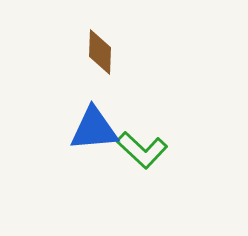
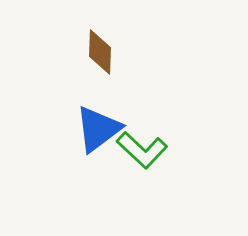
blue triangle: moved 4 px right; rotated 32 degrees counterclockwise
